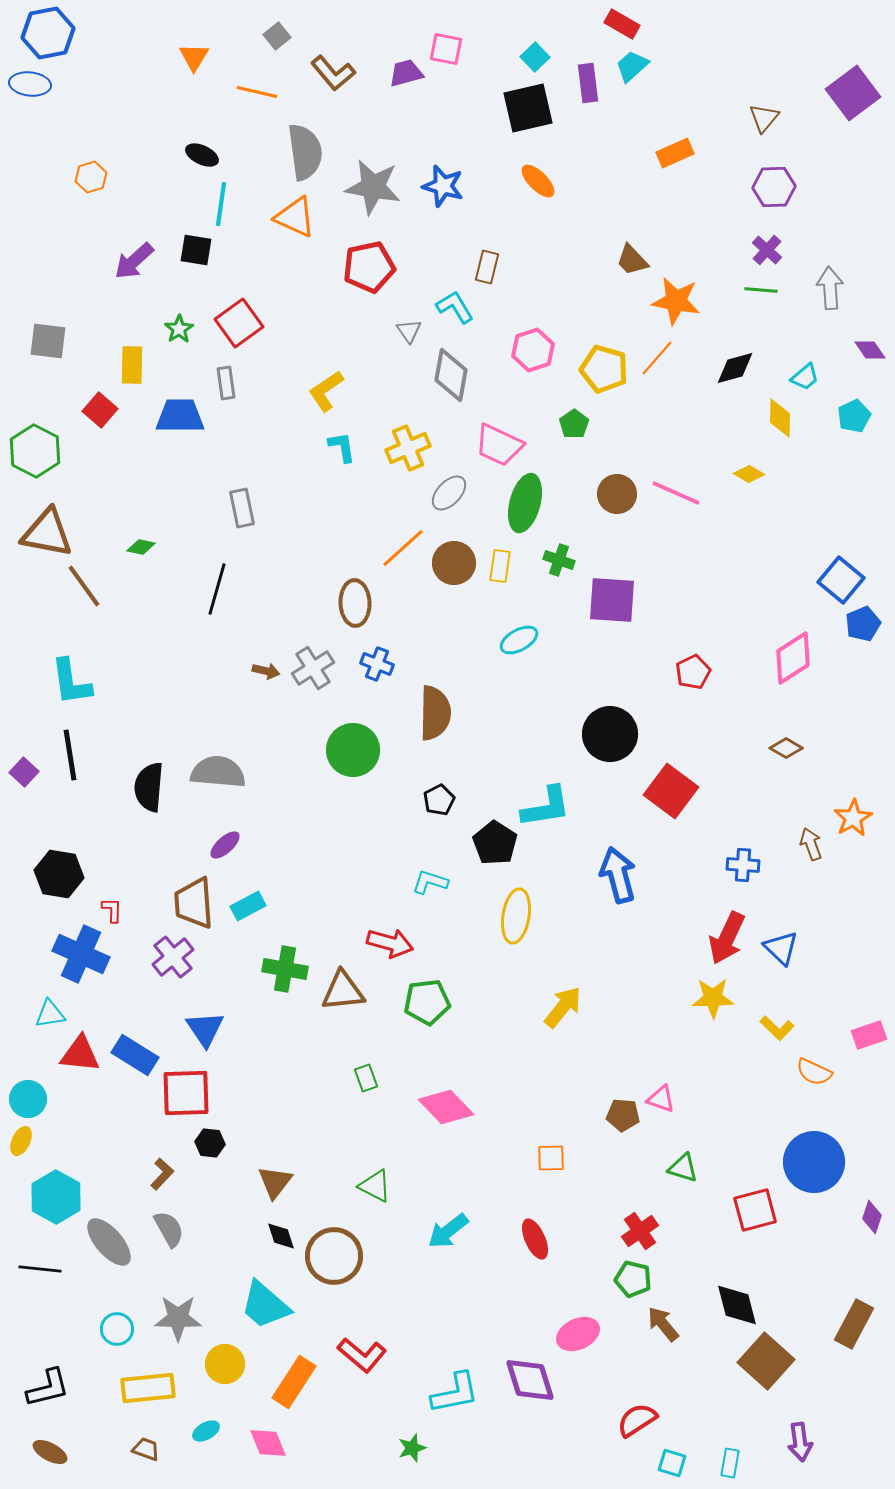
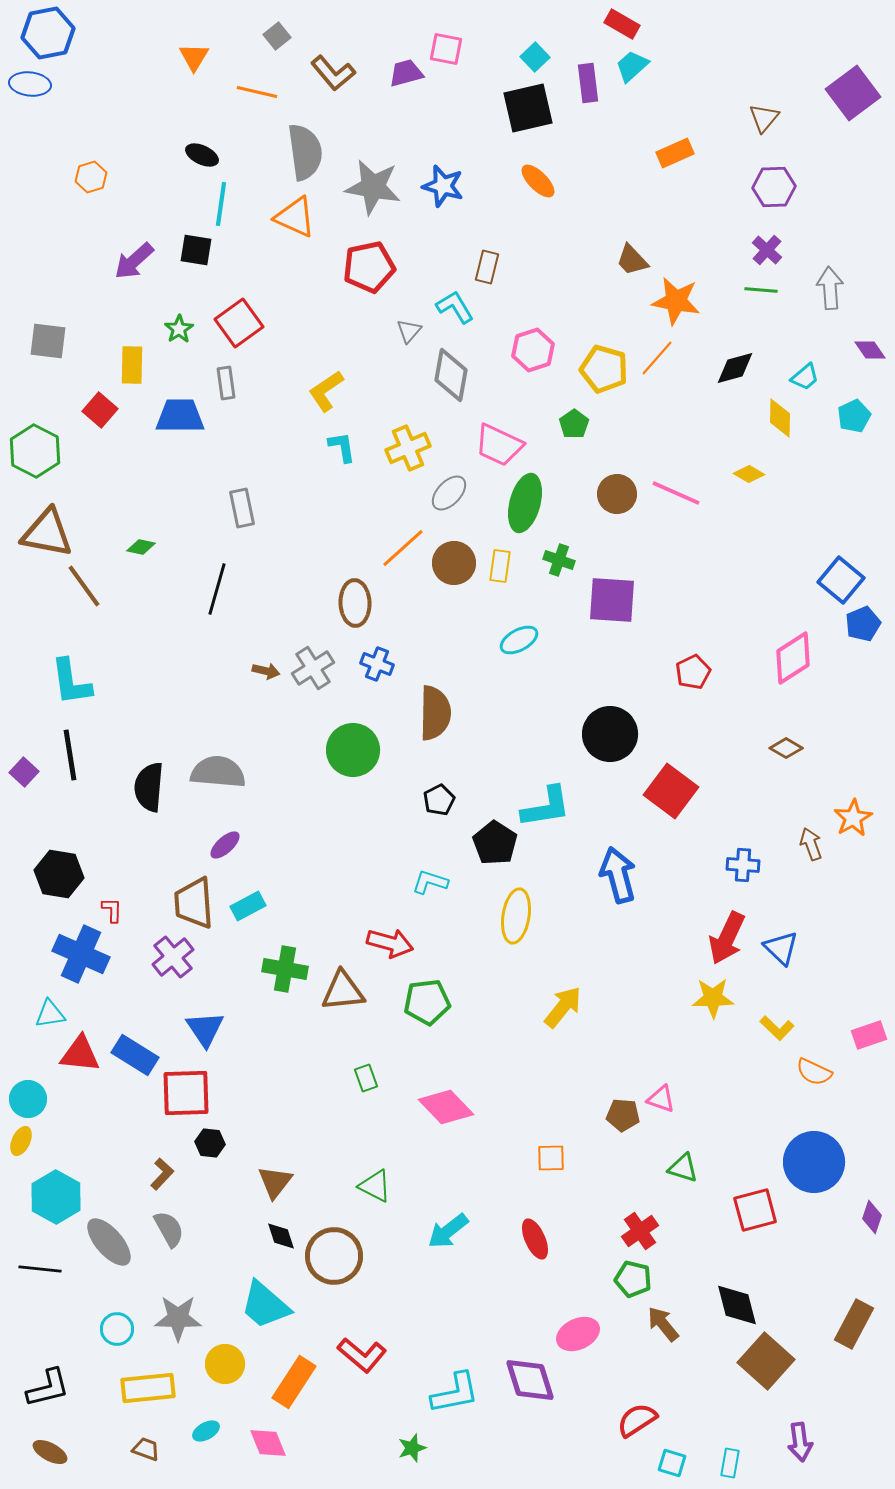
gray triangle at (409, 331): rotated 16 degrees clockwise
